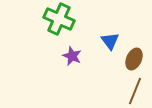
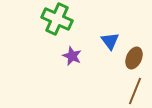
green cross: moved 2 px left
brown ellipse: moved 1 px up
